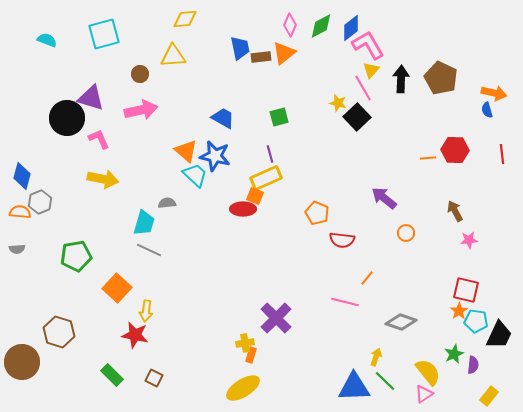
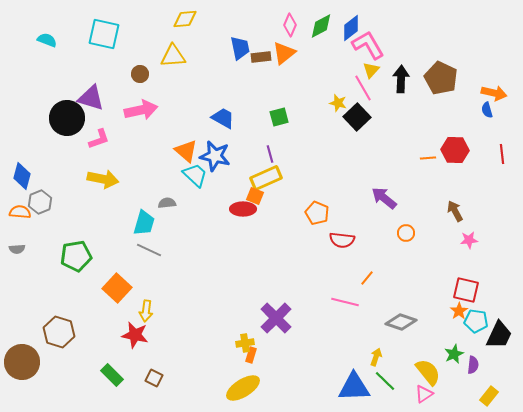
cyan square at (104, 34): rotated 28 degrees clockwise
pink L-shape at (99, 139): rotated 95 degrees clockwise
